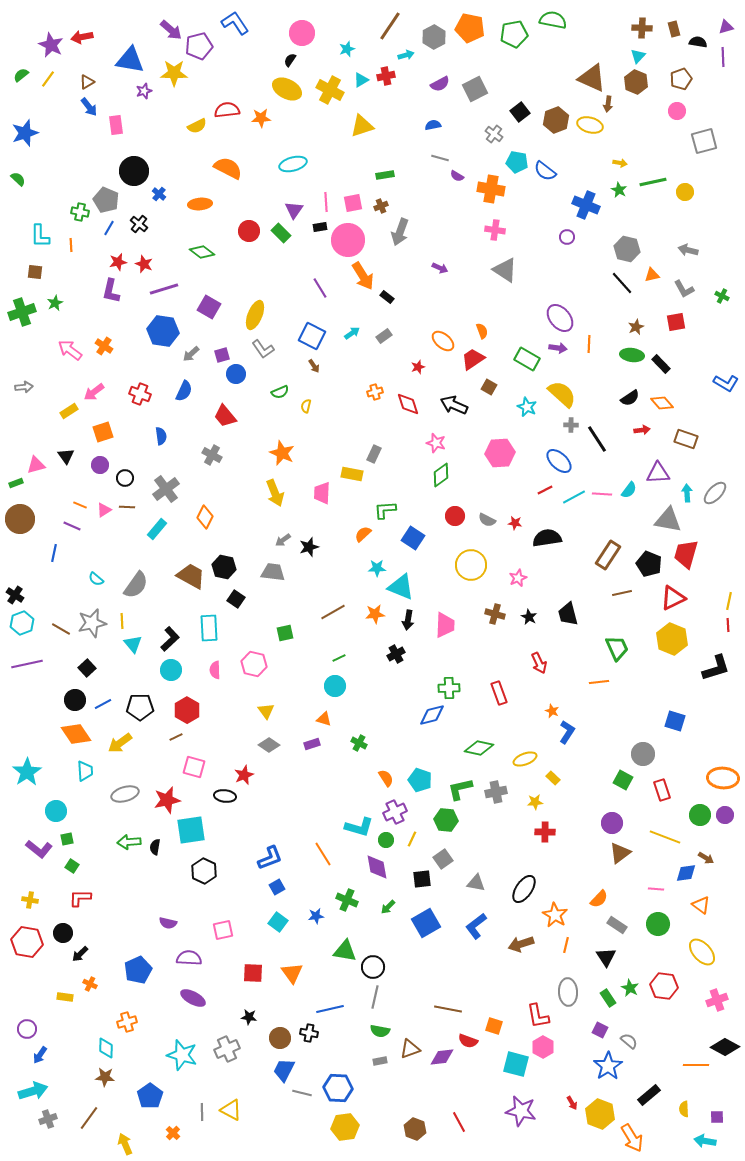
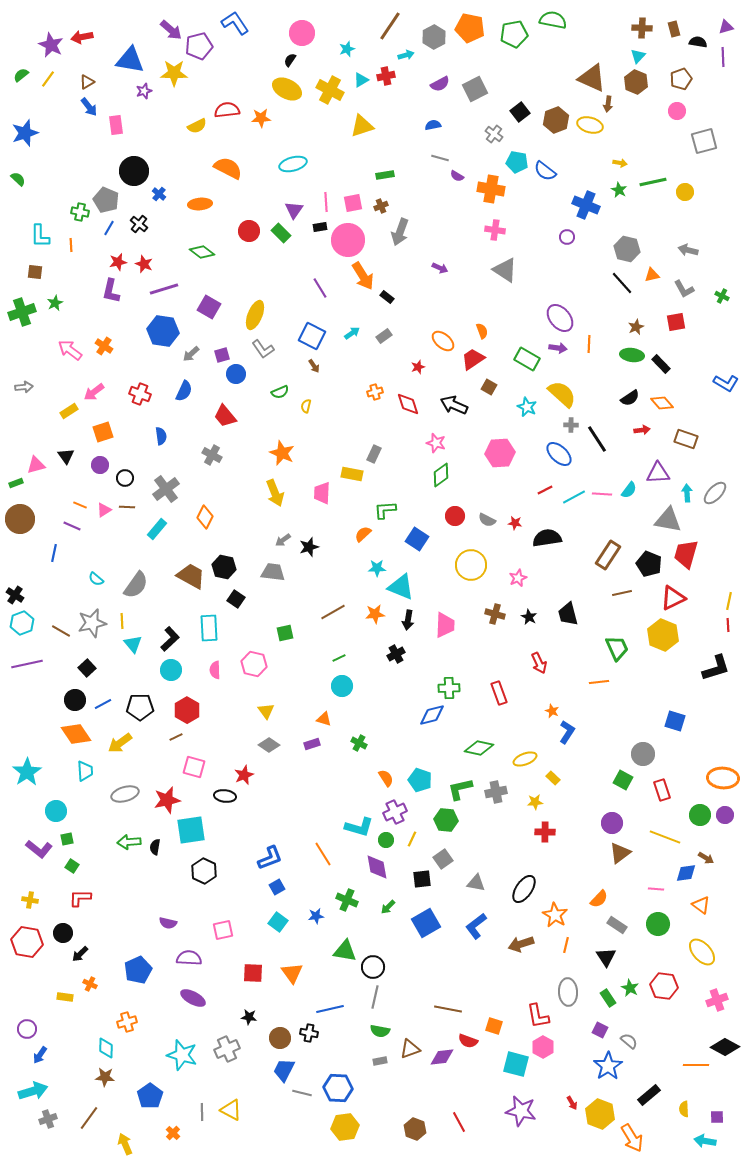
blue ellipse at (559, 461): moved 7 px up
blue square at (413, 538): moved 4 px right, 1 px down
brown line at (61, 629): moved 2 px down
yellow hexagon at (672, 639): moved 9 px left, 4 px up
cyan circle at (335, 686): moved 7 px right
